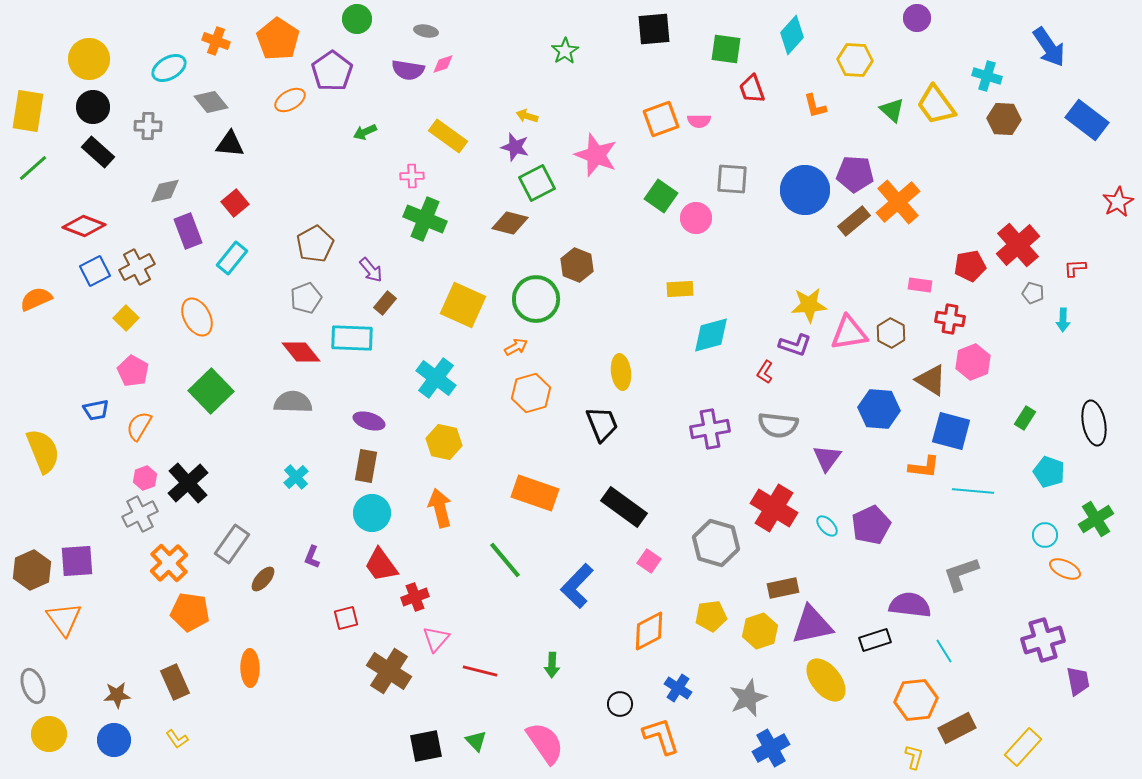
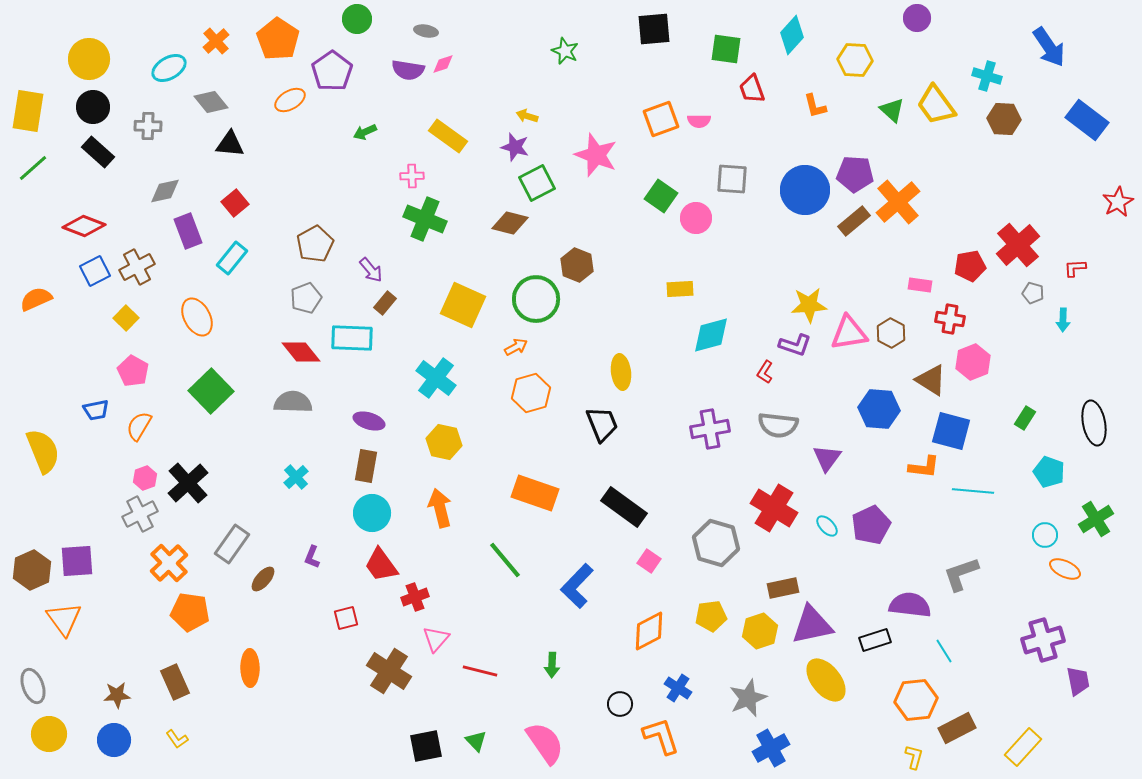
orange cross at (216, 41): rotated 28 degrees clockwise
green star at (565, 51): rotated 16 degrees counterclockwise
